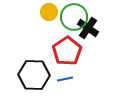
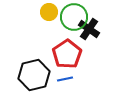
black cross: moved 1 px right, 1 px down
red pentagon: moved 3 px down
black hexagon: rotated 16 degrees counterclockwise
